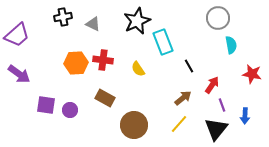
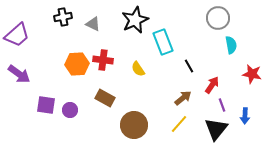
black star: moved 2 px left, 1 px up
orange hexagon: moved 1 px right, 1 px down
